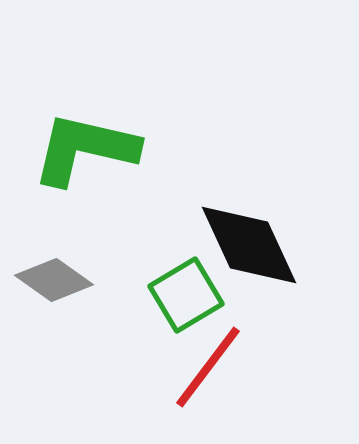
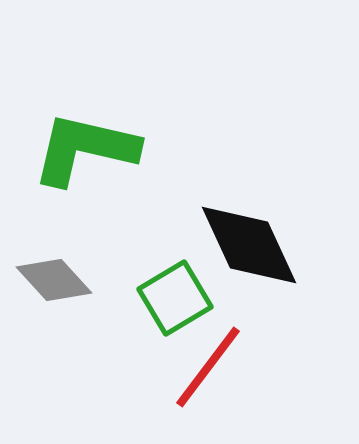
gray diamond: rotated 12 degrees clockwise
green square: moved 11 px left, 3 px down
